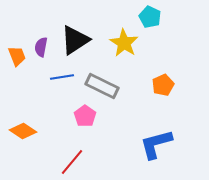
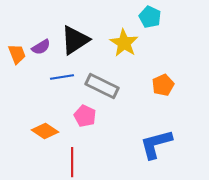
purple semicircle: rotated 132 degrees counterclockwise
orange trapezoid: moved 2 px up
pink pentagon: rotated 10 degrees counterclockwise
orange diamond: moved 22 px right
red line: rotated 40 degrees counterclockwise
